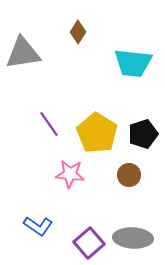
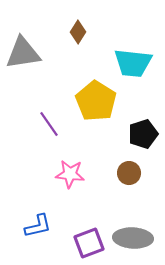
yellow pentagon: moved 1 px left, 32 px up
brown circle: moved 2 px up
blue L-shape: rotated 48 degrees counterclockwise
purple square: rotated 20 degrees clockwise
